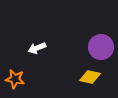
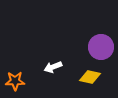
white arrow: moved 16 px right, 19 px down
orange star: moved 2 px down; rotated 12 degrees counterclockwise
